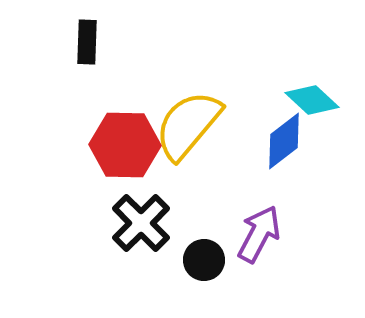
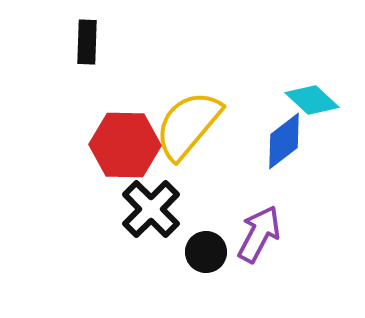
black cross: moved 10 px right, 14 px up
black circle: moved 2 px right, 8 px up
